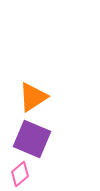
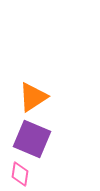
pink diamond: rotated 40 degrees counterclockwise
